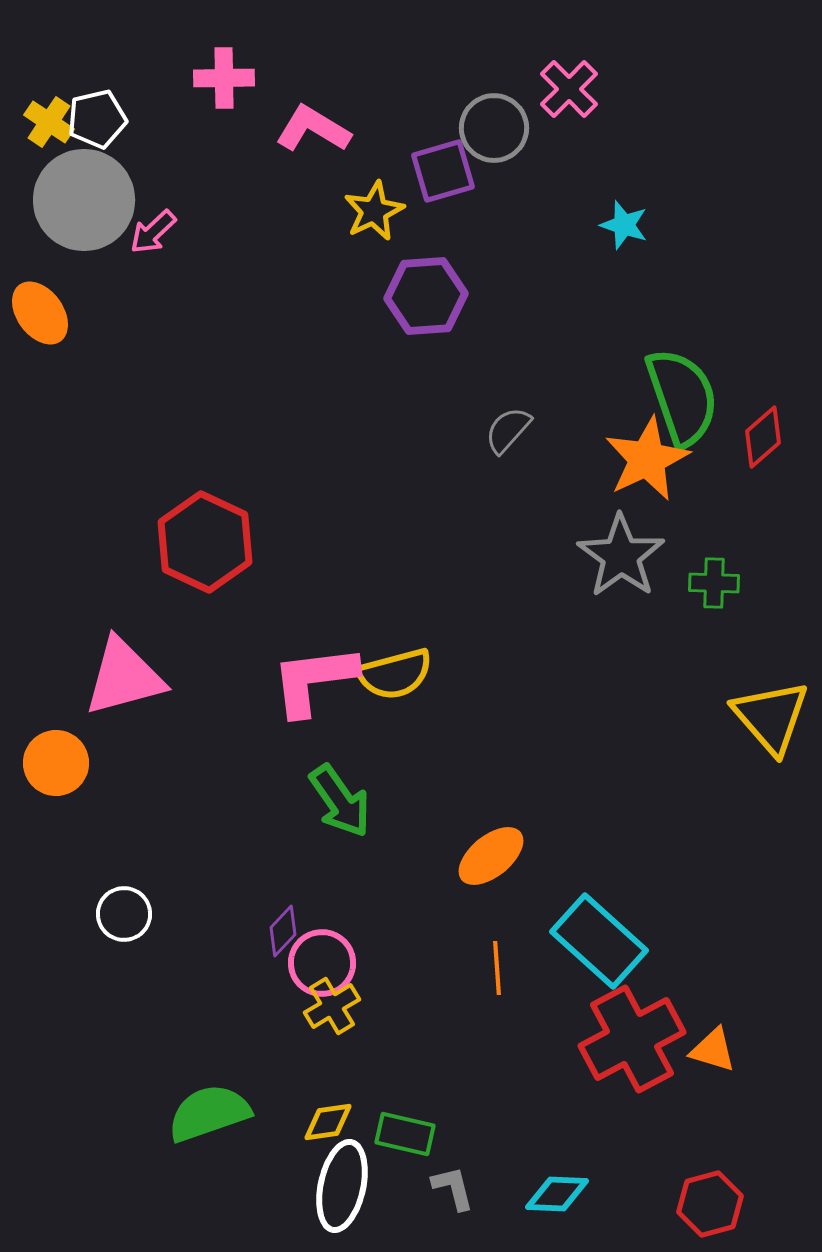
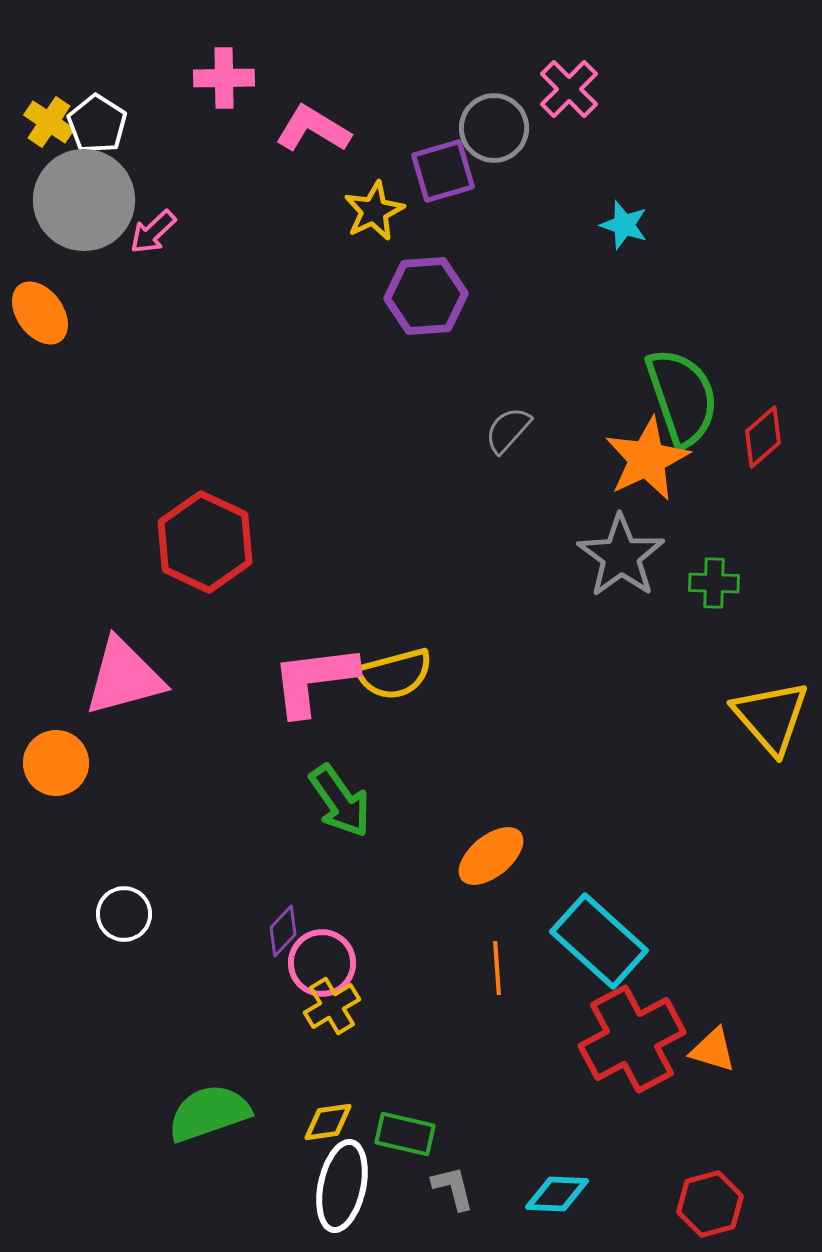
white pentagon at (97, 119): moved 5 px down; rotated 26 degrees counterclockwise
